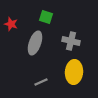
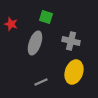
yellow ellipse: rotated 15 degrees clockwise
